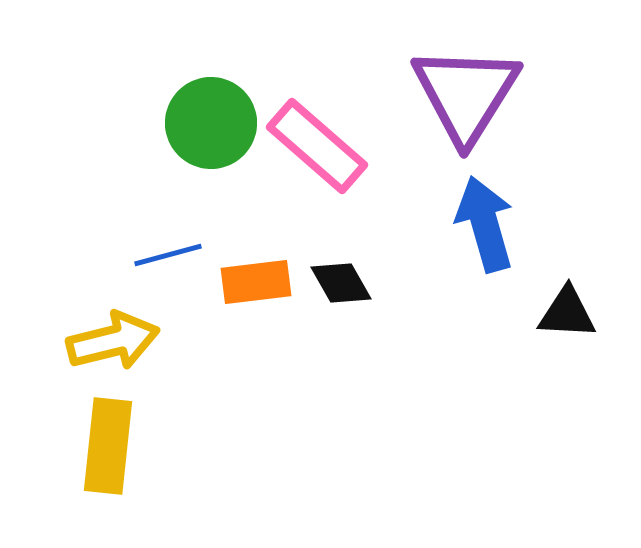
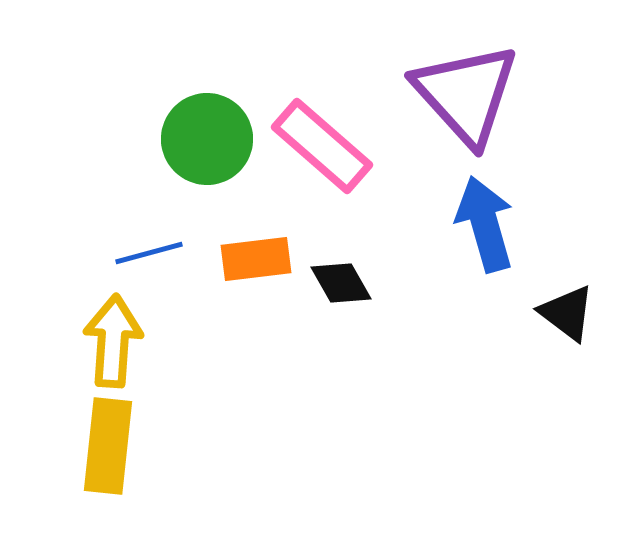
purple triangle: rotated 14 degrees counterclockwise
green circle: moved 4 px left, 16 px down
pink rectangle: moved 5 px right
blue line: moved 19 px left, 2 px up
orange rectangle: moved 23 px up
black triangle: rotated 34 degrees clockwise
yellow arrow: rotated 72 degrees counterclockwise
